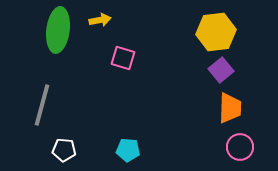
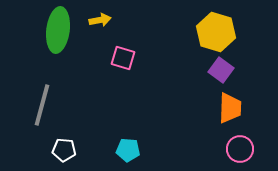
yellow hexagon: rotated 24 degrees clockwise
purple square: rotated 15 degrees counterclockwise
pink circle: moved 2 px down
